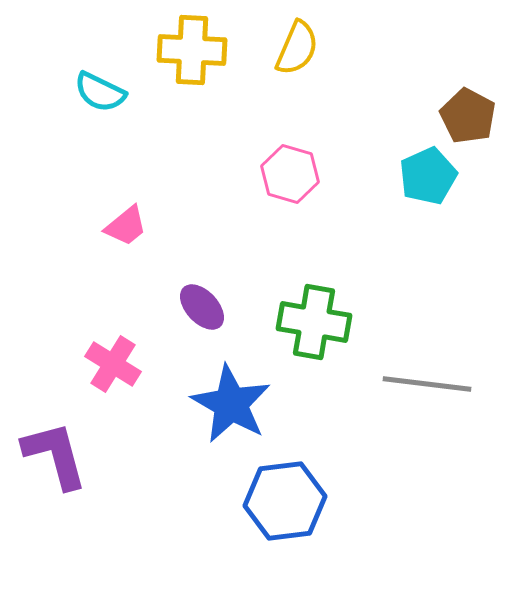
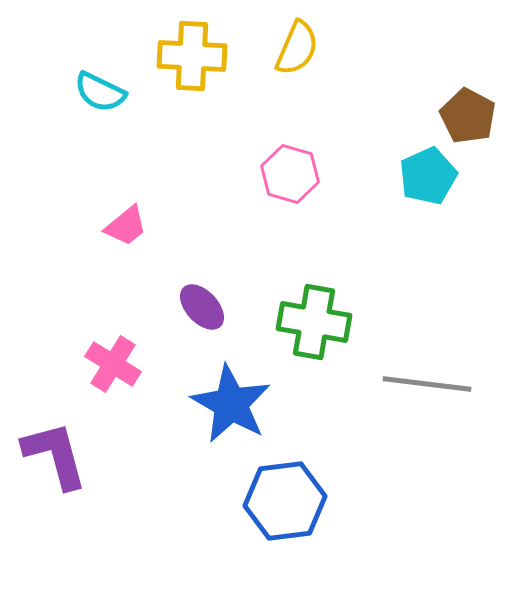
yellow cross: moved 6 px down
